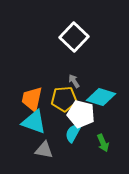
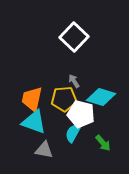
green arrow: rotated 18 degrees counterclockwise
